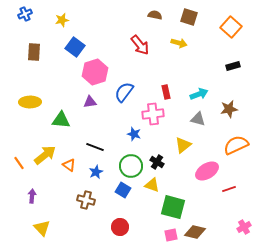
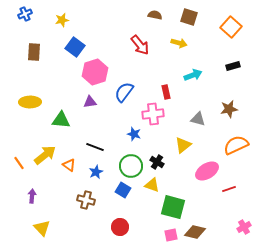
cyan arrow at (199, 94): moved 6 px left, 19 px up
